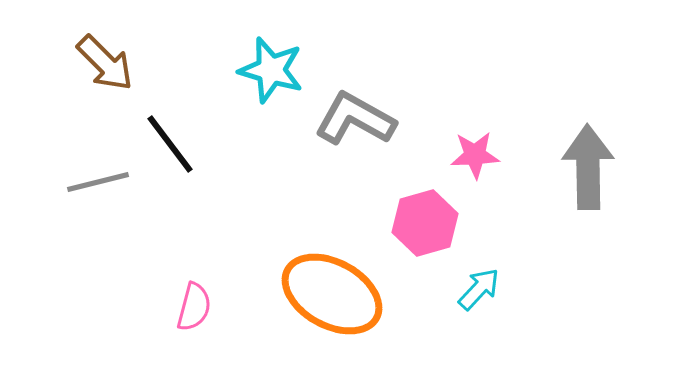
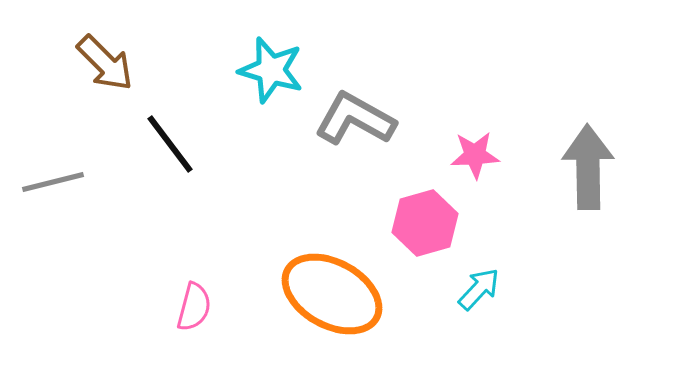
gray line: moved 45 px left
